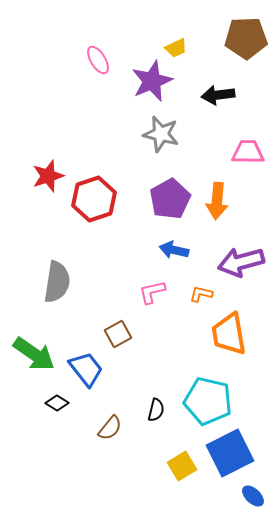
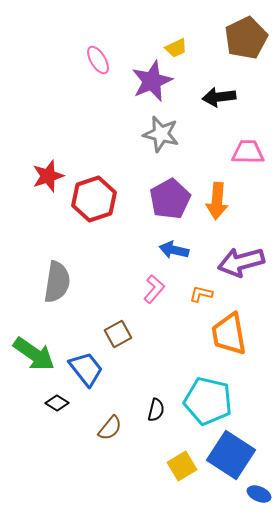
brown pentagon: rotated 24 degrees counterclockwise
black arrow: moved 1 px right, 2 px down
pink L-shape: moved 2 px right, 3 px up; rotated 144 degrees clockwise
blue square: moved 1 px right, 2 px down; rotated 30 degrees counterclockwise
blue ellipse: moved 6 px right, 2 px up; rotated 20 degrees counterclockwise
